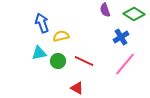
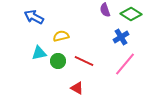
green diamond: moved 3 px left
blue arrow: moved 8 px left, 6 px up; rotated 42 degrees counterclockwise
